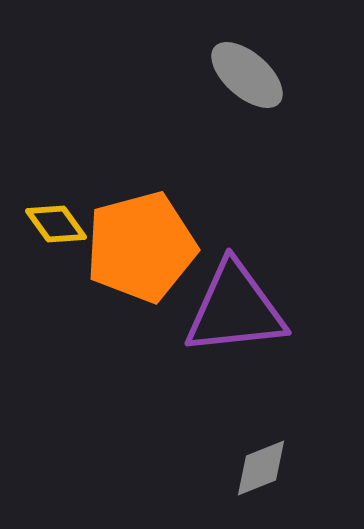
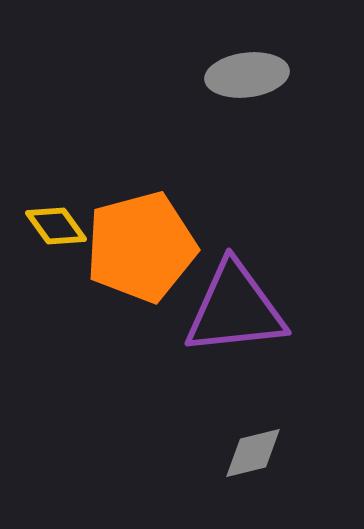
gray ellipse: rotated 48 degrees counterclockwise
yellow diamond: moved 2 px down
gray diamond: moved 8 px left, 15 px up; rotated 8 degrees clockwise
